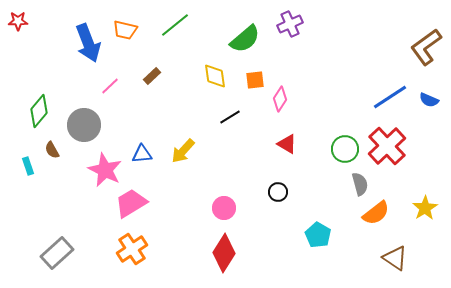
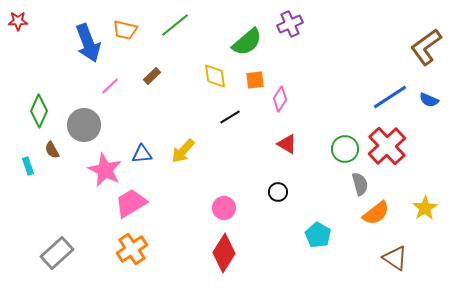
green semicircle: moved 2 px right, 3 px down
green diamond: rotated 16 degrees counterclockwise
